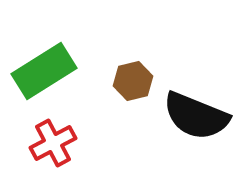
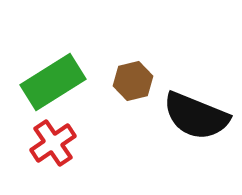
green rectangle: moved 9 px right, 11 px down
red cross: rotated 6 degrees counterclockwise
